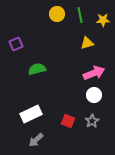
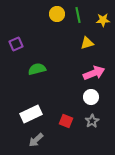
green line: moved 2 px left
white circle: moved 3 px left, 2 px down
red square: moved 2 px left
